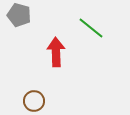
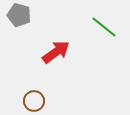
green line: moved 13 px right, 1 px up
red arrow: rotated 56 degrees clockwise
